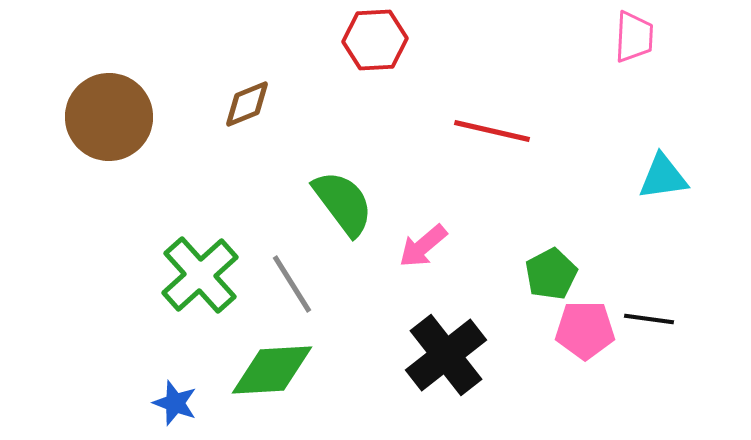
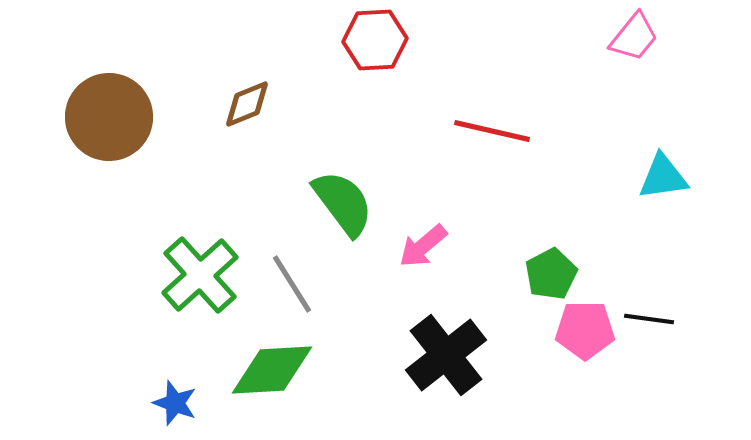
pink trapezoid: rotated 36 degrees clockwise
